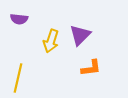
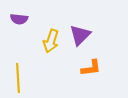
yellow line: rotated 16 degrees counterclockwise
